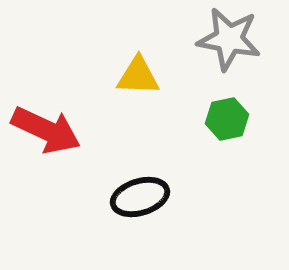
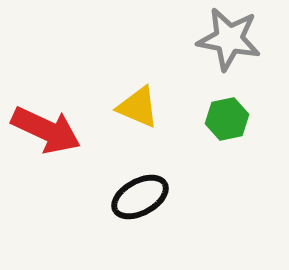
yellow triangle: moved 31 px down; rotated 21 degrees clockwise
black ellipse: rotated 12 degrees counterclockwise
